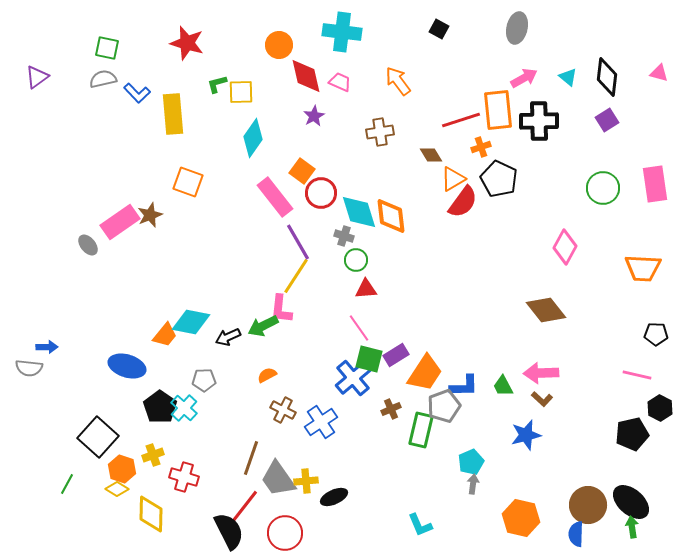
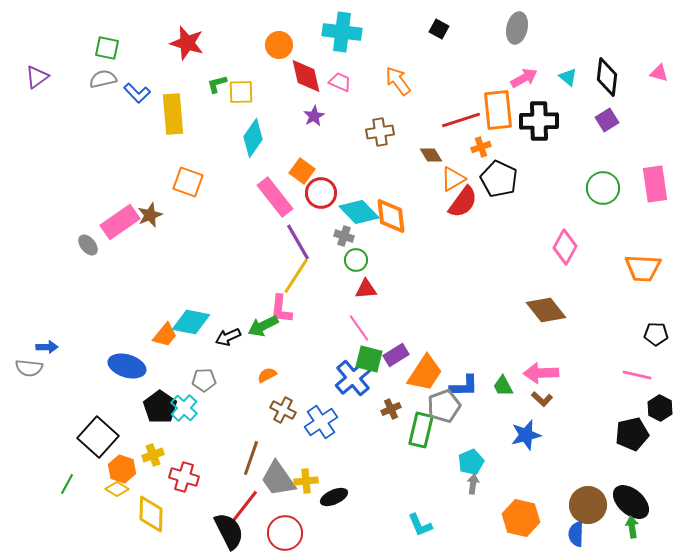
cyan diamond at (359, 212): rotated 27 degrees counterclockwise
